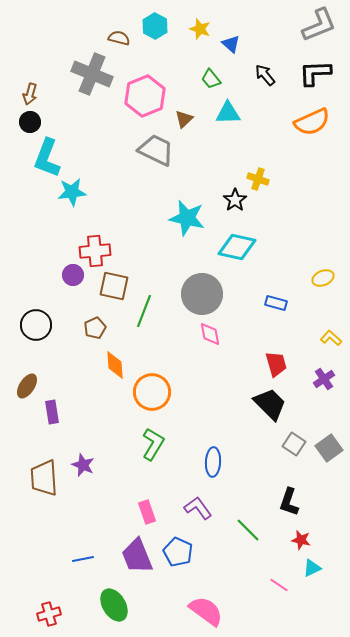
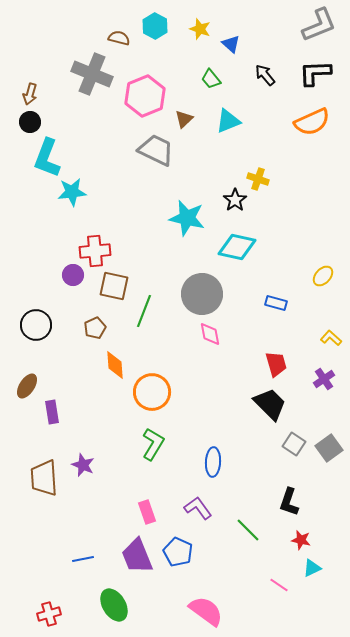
cyan triangle at (228, 113): moved 8 px down; rotated 20 degrees counterclockwise
yellow ellipse at (323, 278): moved 2 px up; rotated 25 degrees counterclockwise
